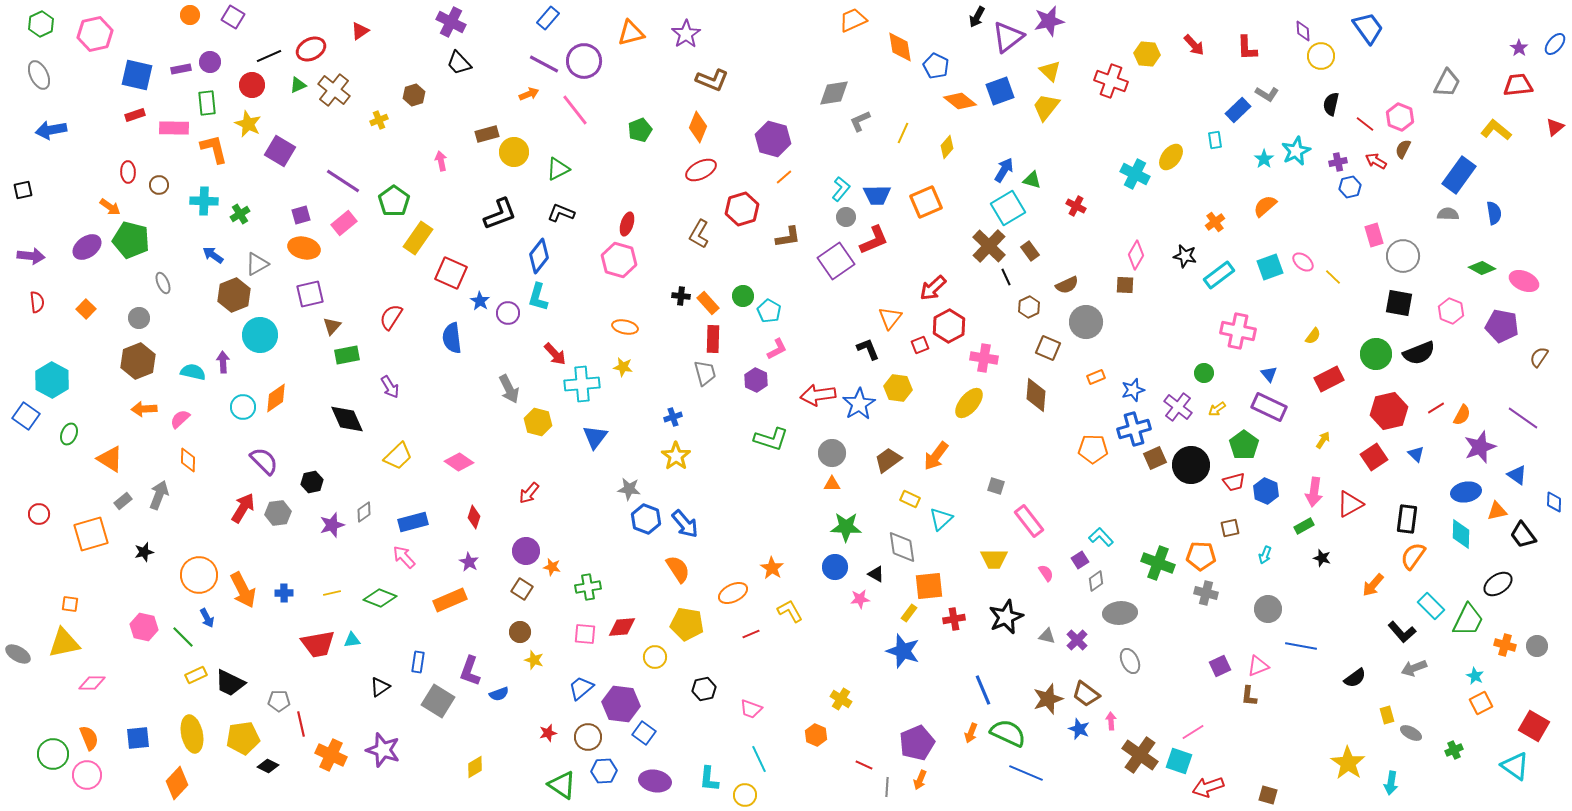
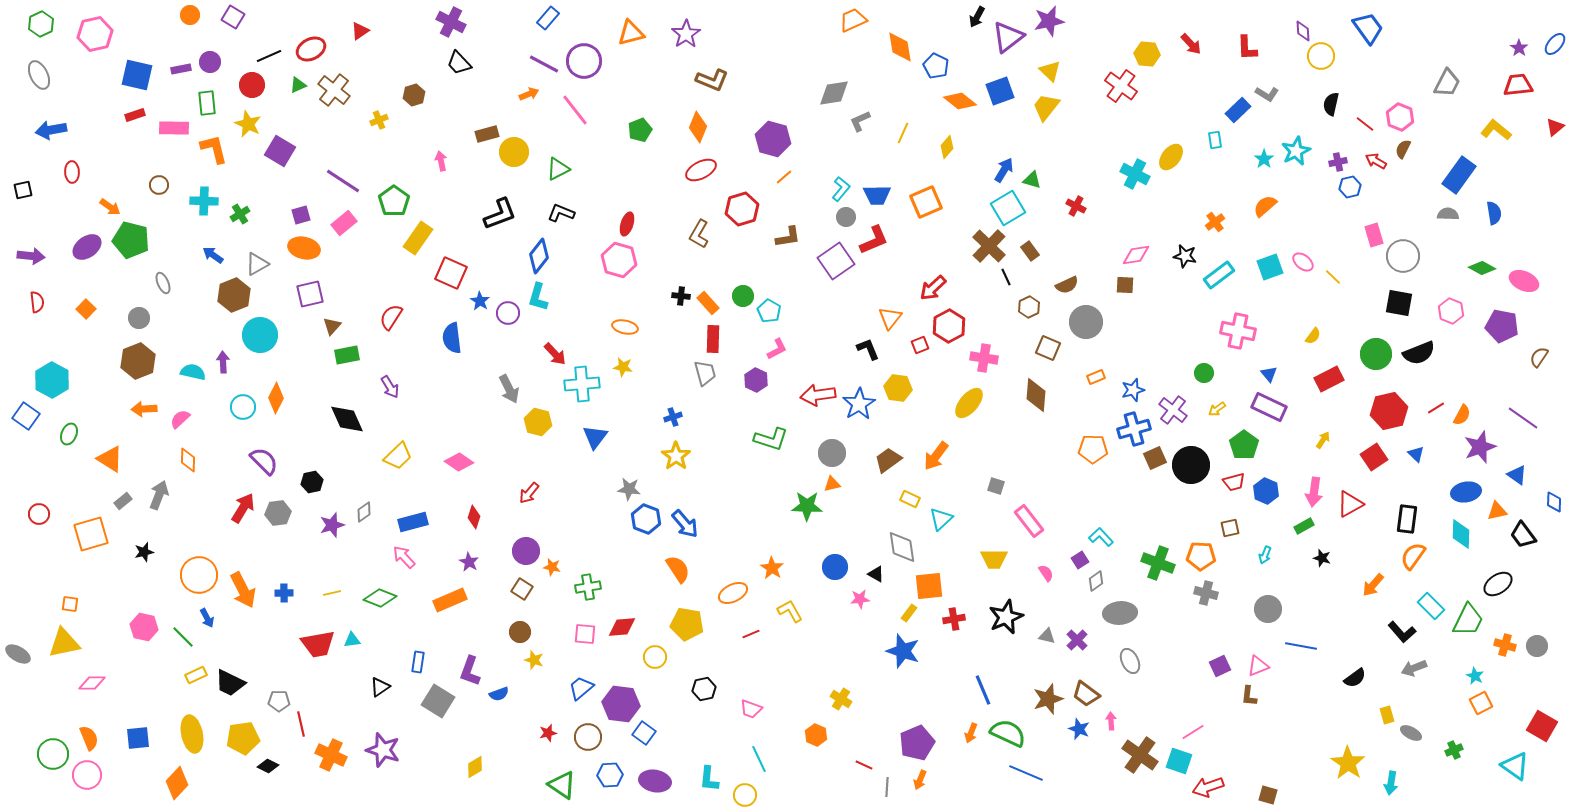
red arrow at (1194, 45): moved 3 px left, 1 px up
red cross at (1111, 81): moved 10 px right, 5 px down; rotated 16 degrees clockwise
red ellipse at (128, 172): moved 56 px left
pink diamond at (1136, 255): rotated 52 degrees clockwise
orange diamond at (276, 398): rotated 28 degrees counterclockwise
purple cross at (1178, 407): moved 5 px left, 3 px down
orange triangle at (832, 484): rotated 12 degrees counterclockwise
green star at (846, 527): moved 39 px left, 21 px up
red square at (1534, 726): moved 8 px right
blue hexagon at (604, 771): moved 6 px right, 4 px down
